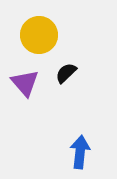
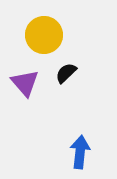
yellow circle: moved 5 px right
